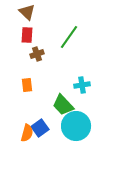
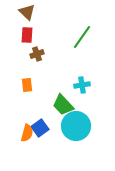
green line: moved 13 px right
